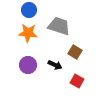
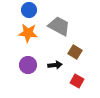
gray trapezoid: rotated 10 degrees clockwise
black arrow: rotated 32 degrees counterclockwise
